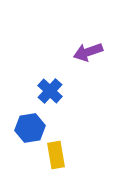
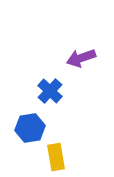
purple arrow: moved 7 px left, 6 px down
yellow rectangle: moved 2 px down
